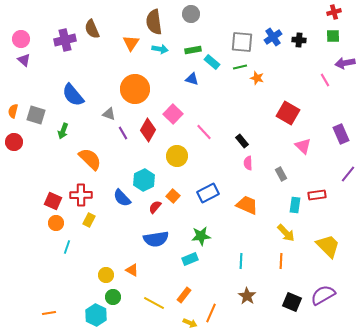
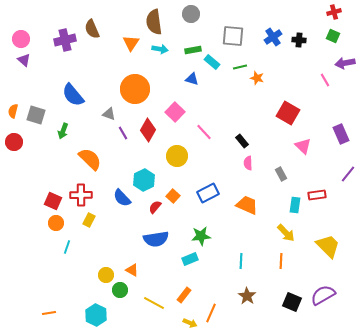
green square at (333, 36): rotated 24 degrees clockwise
gray square at (242, 42): moved 9 px left, 6 px up
pink square at (173, 114): moved 2 px right, 2 px up
green circle at (113, 297): moved 7 px right, 7 px up
